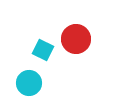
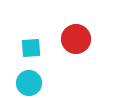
cyan square: moved 12 px left, 2 px up; rotated 30 degrees counterclockwise
